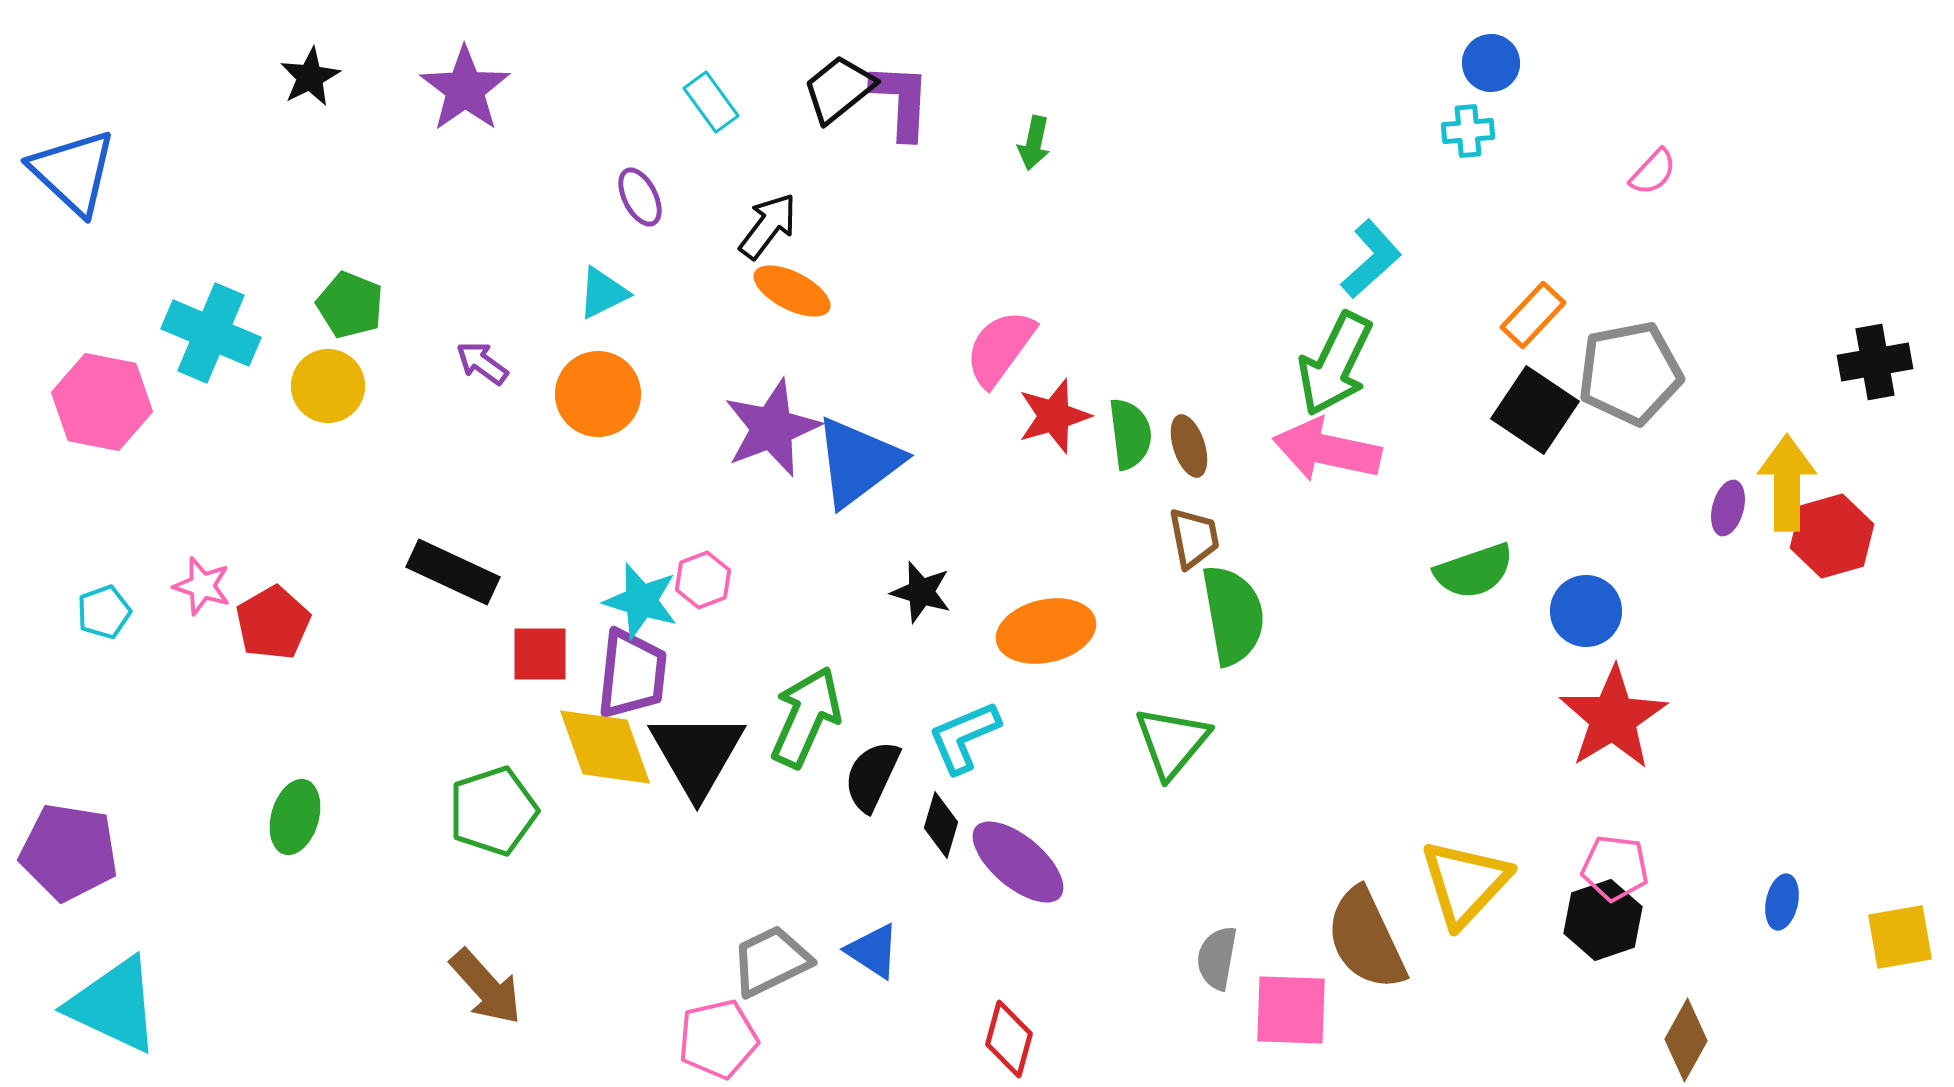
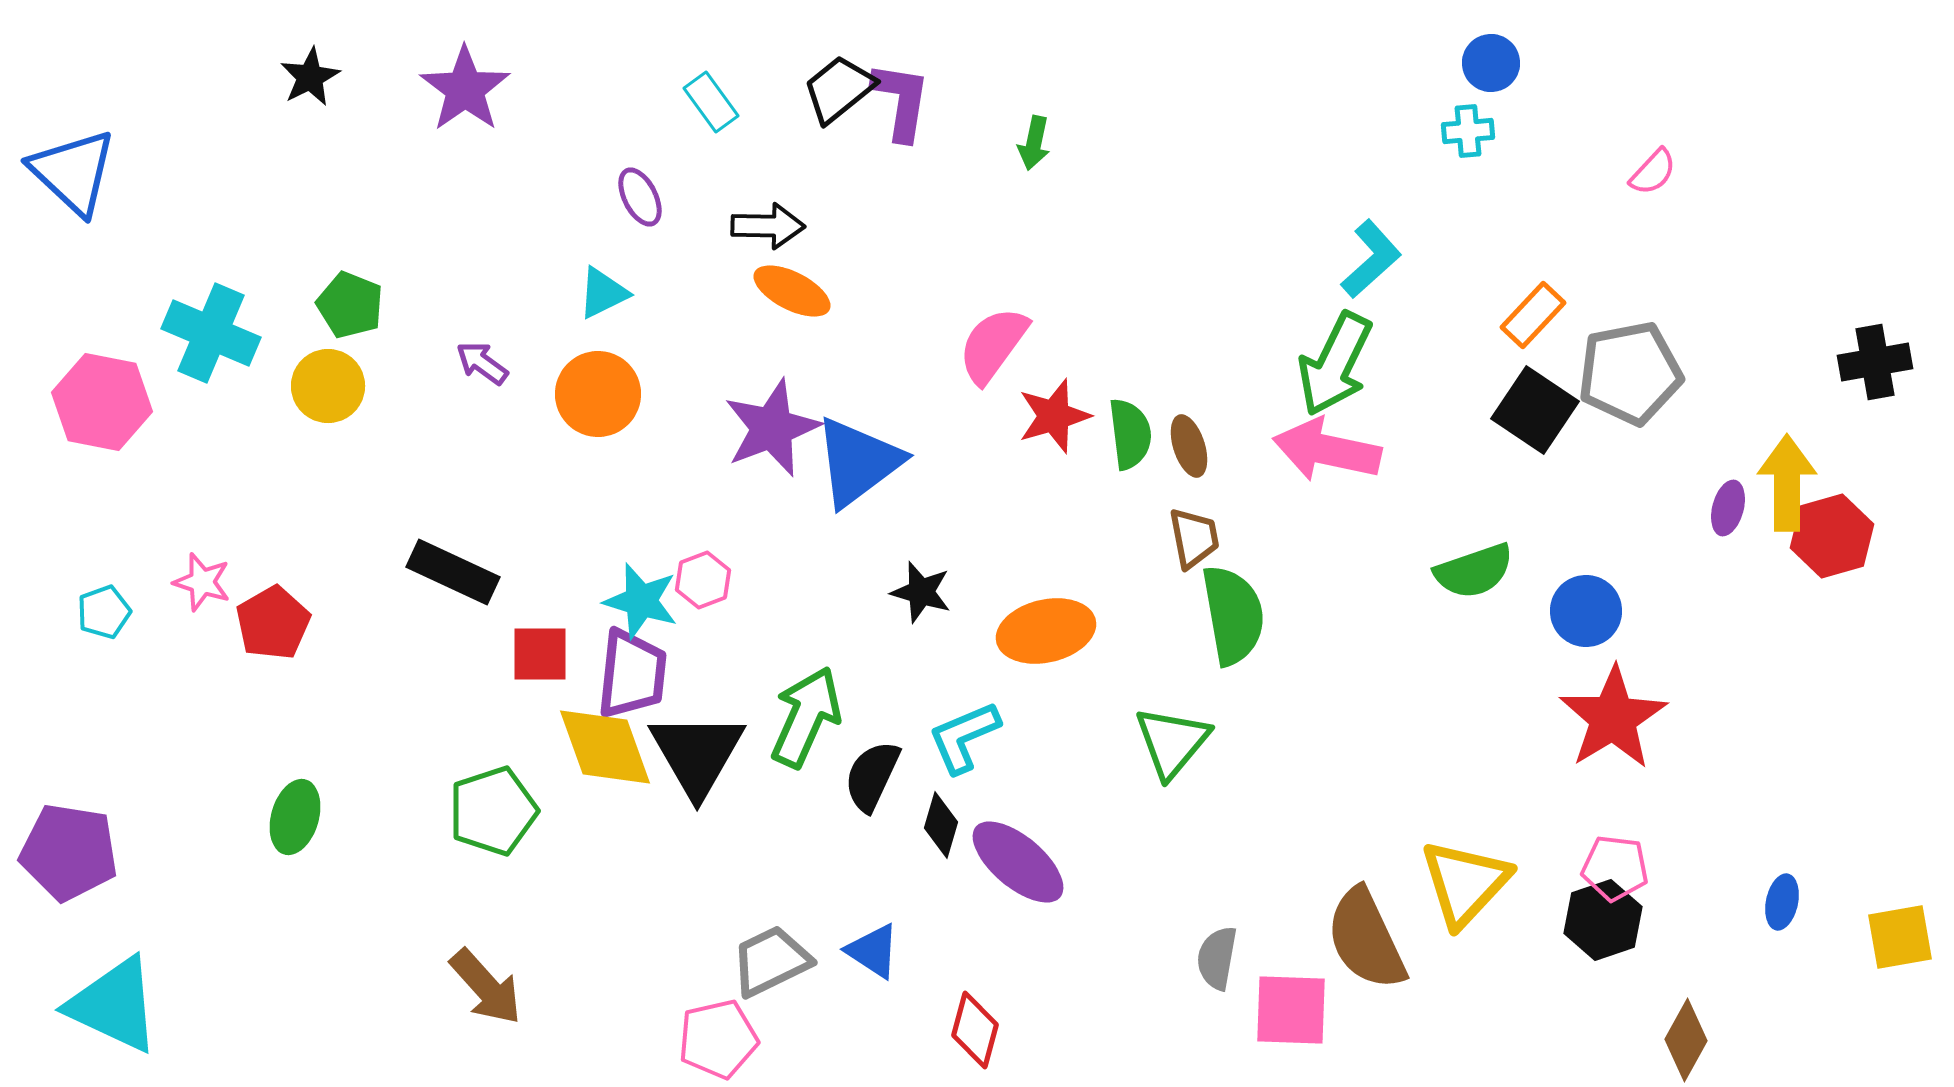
purple L-shape at (901, 101): rotated 6 degrees clockwise
black arrow at (768, 226): rotated 54 degrees clockwise
pink semicircle at (1000, 348): moved 7 px left, 3 px up
pink star at (202, 586): moved 4 px up
red diamond at (1009, 1039): moved 34 px left, 9 px up
